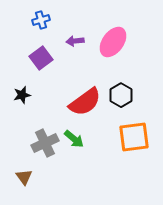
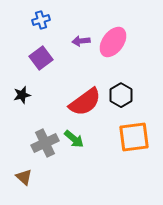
purple arrow: moved 6 px right
brown triangle: rotated 12 degrees counterclockwise
